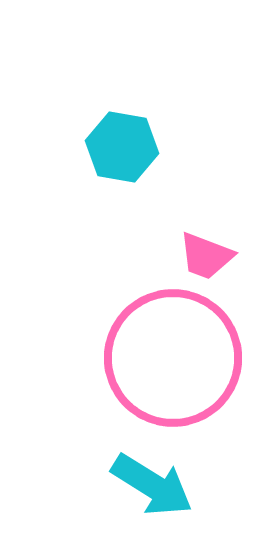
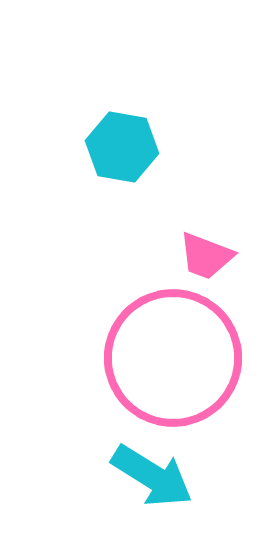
cyan arrow: moved 9 px up
